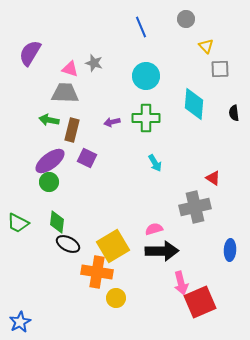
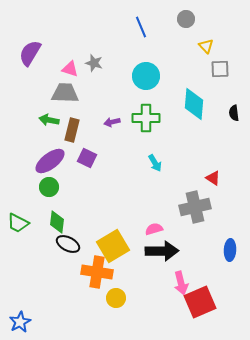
green circle: moved 5 px down
